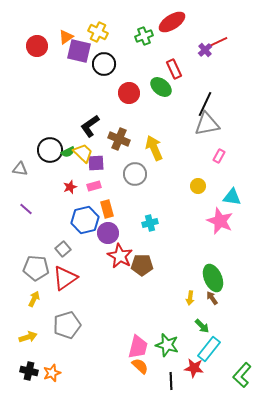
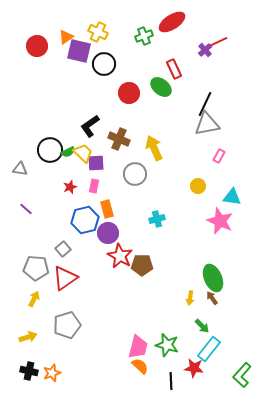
pink rectangle at (94, 186): rotated 64 degrees counterclockwise
cyan cross at (150, 223): moved 7 px right, 4 px up
